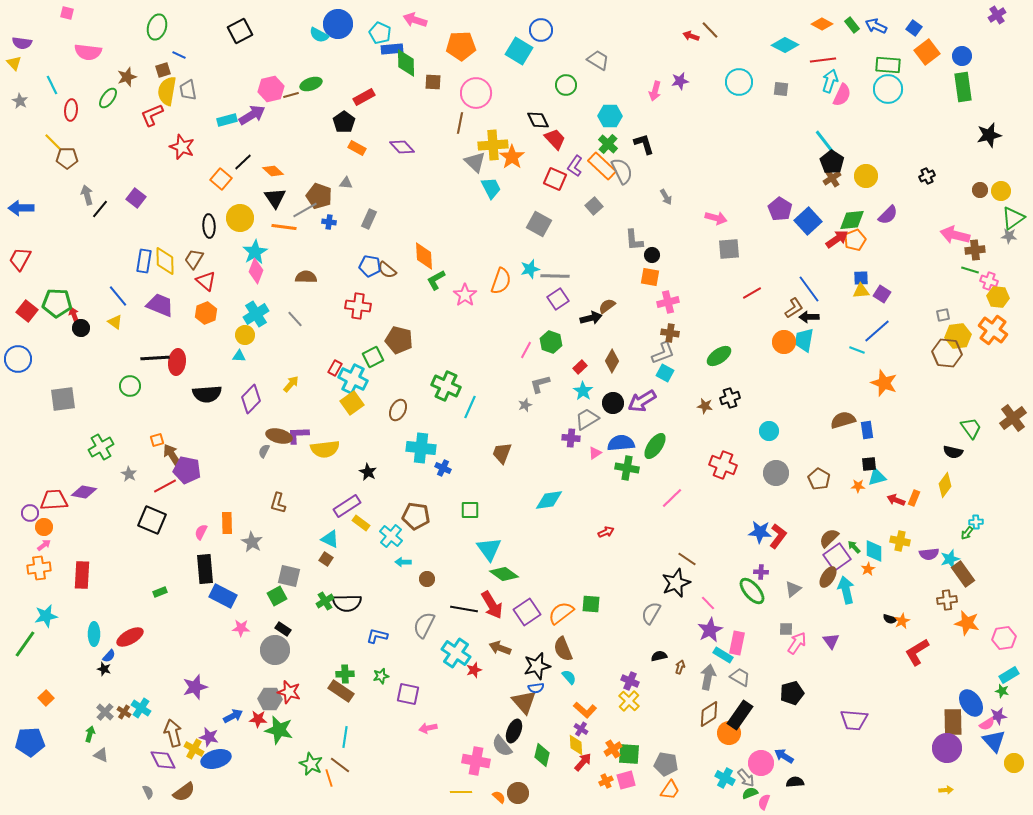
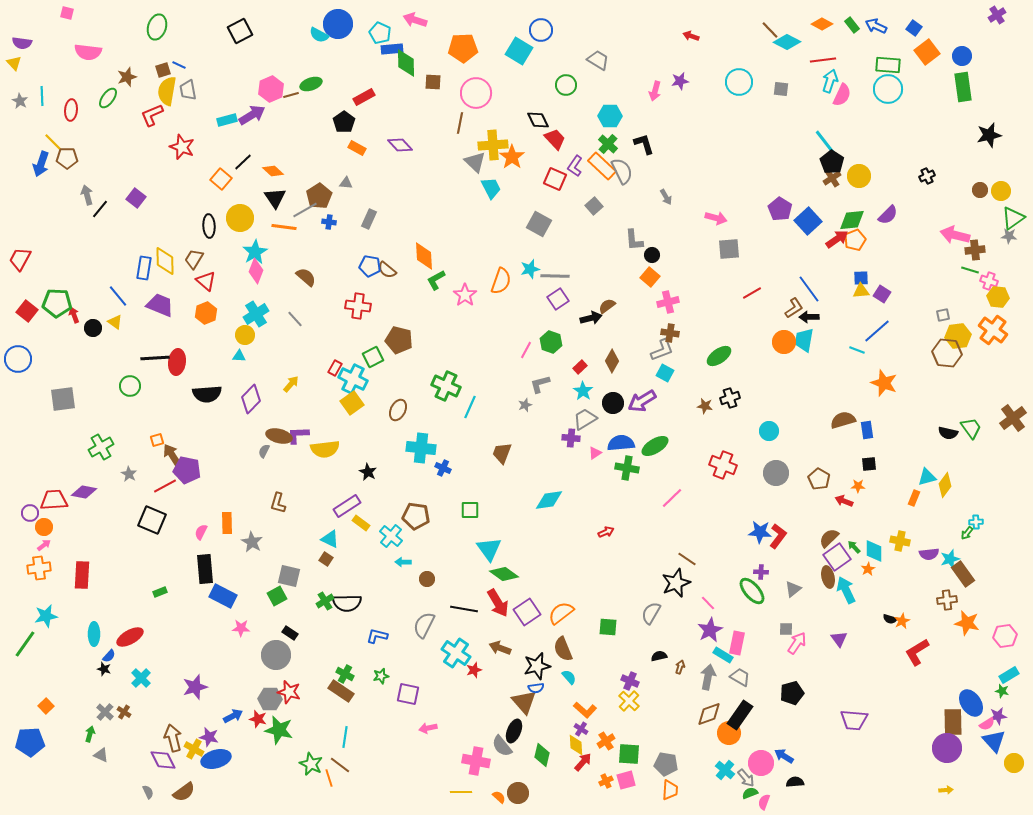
brown line at (710, 30): moved 60 px right
cyan diamond at (785, 45): moved 2 px right, 3 px up
orange pentagon at (461, 46): moved 2 px right, 2 px down
blue line at (179, 55): moved 10 px down
cyan line at (52, 85): moved 10 px left, 11 px down; rotated 24 degrees clockwise
pink hexagon at (271, 89): rotated 10 degrees counterclockwise
purple diamond at (402, 147): moved 2 px left, 2 px up
yellow circle at (866, 176): moved 7 px left
brown pentagon at (319, 196): rotated 20 degrees clockwise
blue arrow at (21, 208): moved 20 px right, 44 px up; rotated 70 degrees counterclockwise
blue rectangle at (144, 261): moved 7 px down
brown semicircle at (306, 277): rotated 40 degrees clockwise
orange square at (650, 277): rotated 30 degrees clockwise
black circle at (81, 328): moved 12 px right
gray L-shape at (663, 353): moved 1 px left, 3 px up
gray trapezoid at (587, 419): moved 2 px left
green ellipse at (655, 446): rotated 24 degrees clockwise
black semicircle at (953, 452): moved 5 px left, 19 px up
cyan triangle at (877, 477): moved 50 px right
red arrow at (896, 500): moved 52 px left, 1 px down
brown ellipse at (828, 577): rotated 45 degrees counterclockwise
cyan arrow at (846, 590): rotated 12 degrees counterclockwise
green square at (591, 604): moved 17 px right, 23 px down
red arrow at (492, 605): moved 6 px right, 2 px up
black rectangle at (283, 629): moved 7 px right, 4 px down
pink hexagon at (1004, 638): moved 1 px right, 2 px up
purple triangle at (831, 641): moved 8 px right, 2 px up
gray circle at (275, 650): moved 1 px right, 5 px down
green cross at (345, 674): rotated 30 degrees clockwise
orange square at (46, 698): moved 8 px down
cyan cross at (141, 708): moved 30 px up; rotated 12 degrees clockwise
brown diamond at (709, 714): rotated 12 degrees clockwise
red star at (258, 719): rotated 12 degrees clockwise
brown arrow at (173, 733): moved 5 px down
orange cross at (613, 749): moved 7 px left, 8 px up
cyan cross at (725, 778): moved 8 px up; rotated 12 degrees clockwise
orange trapezoid at (670, 790): rotated 30 degrees counterclockwise
